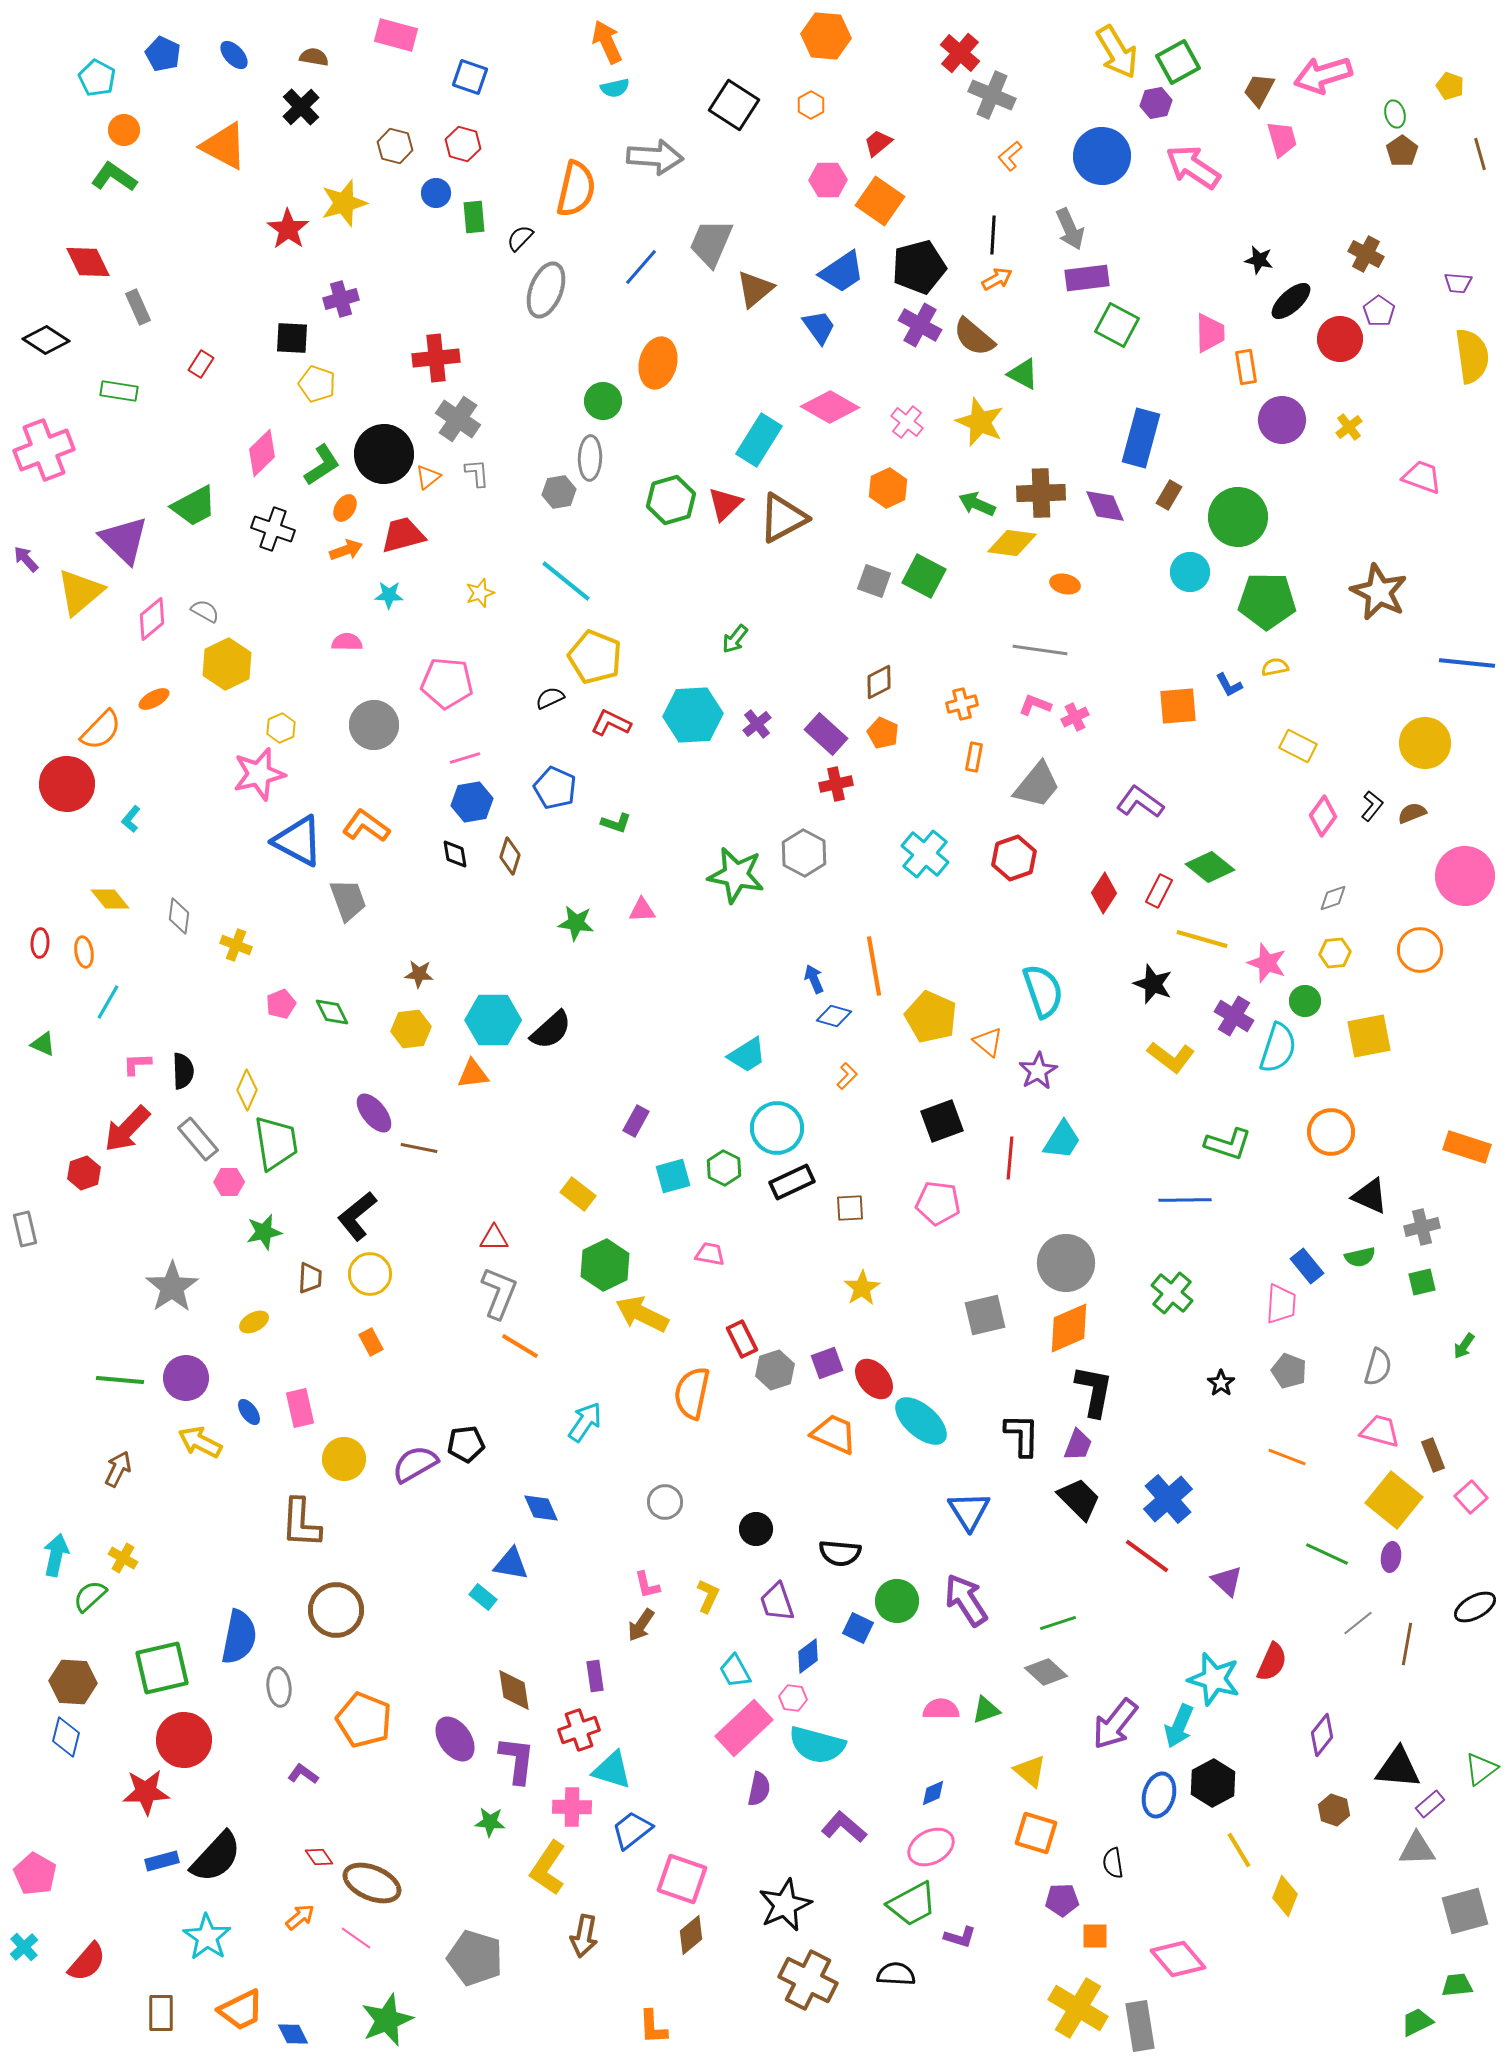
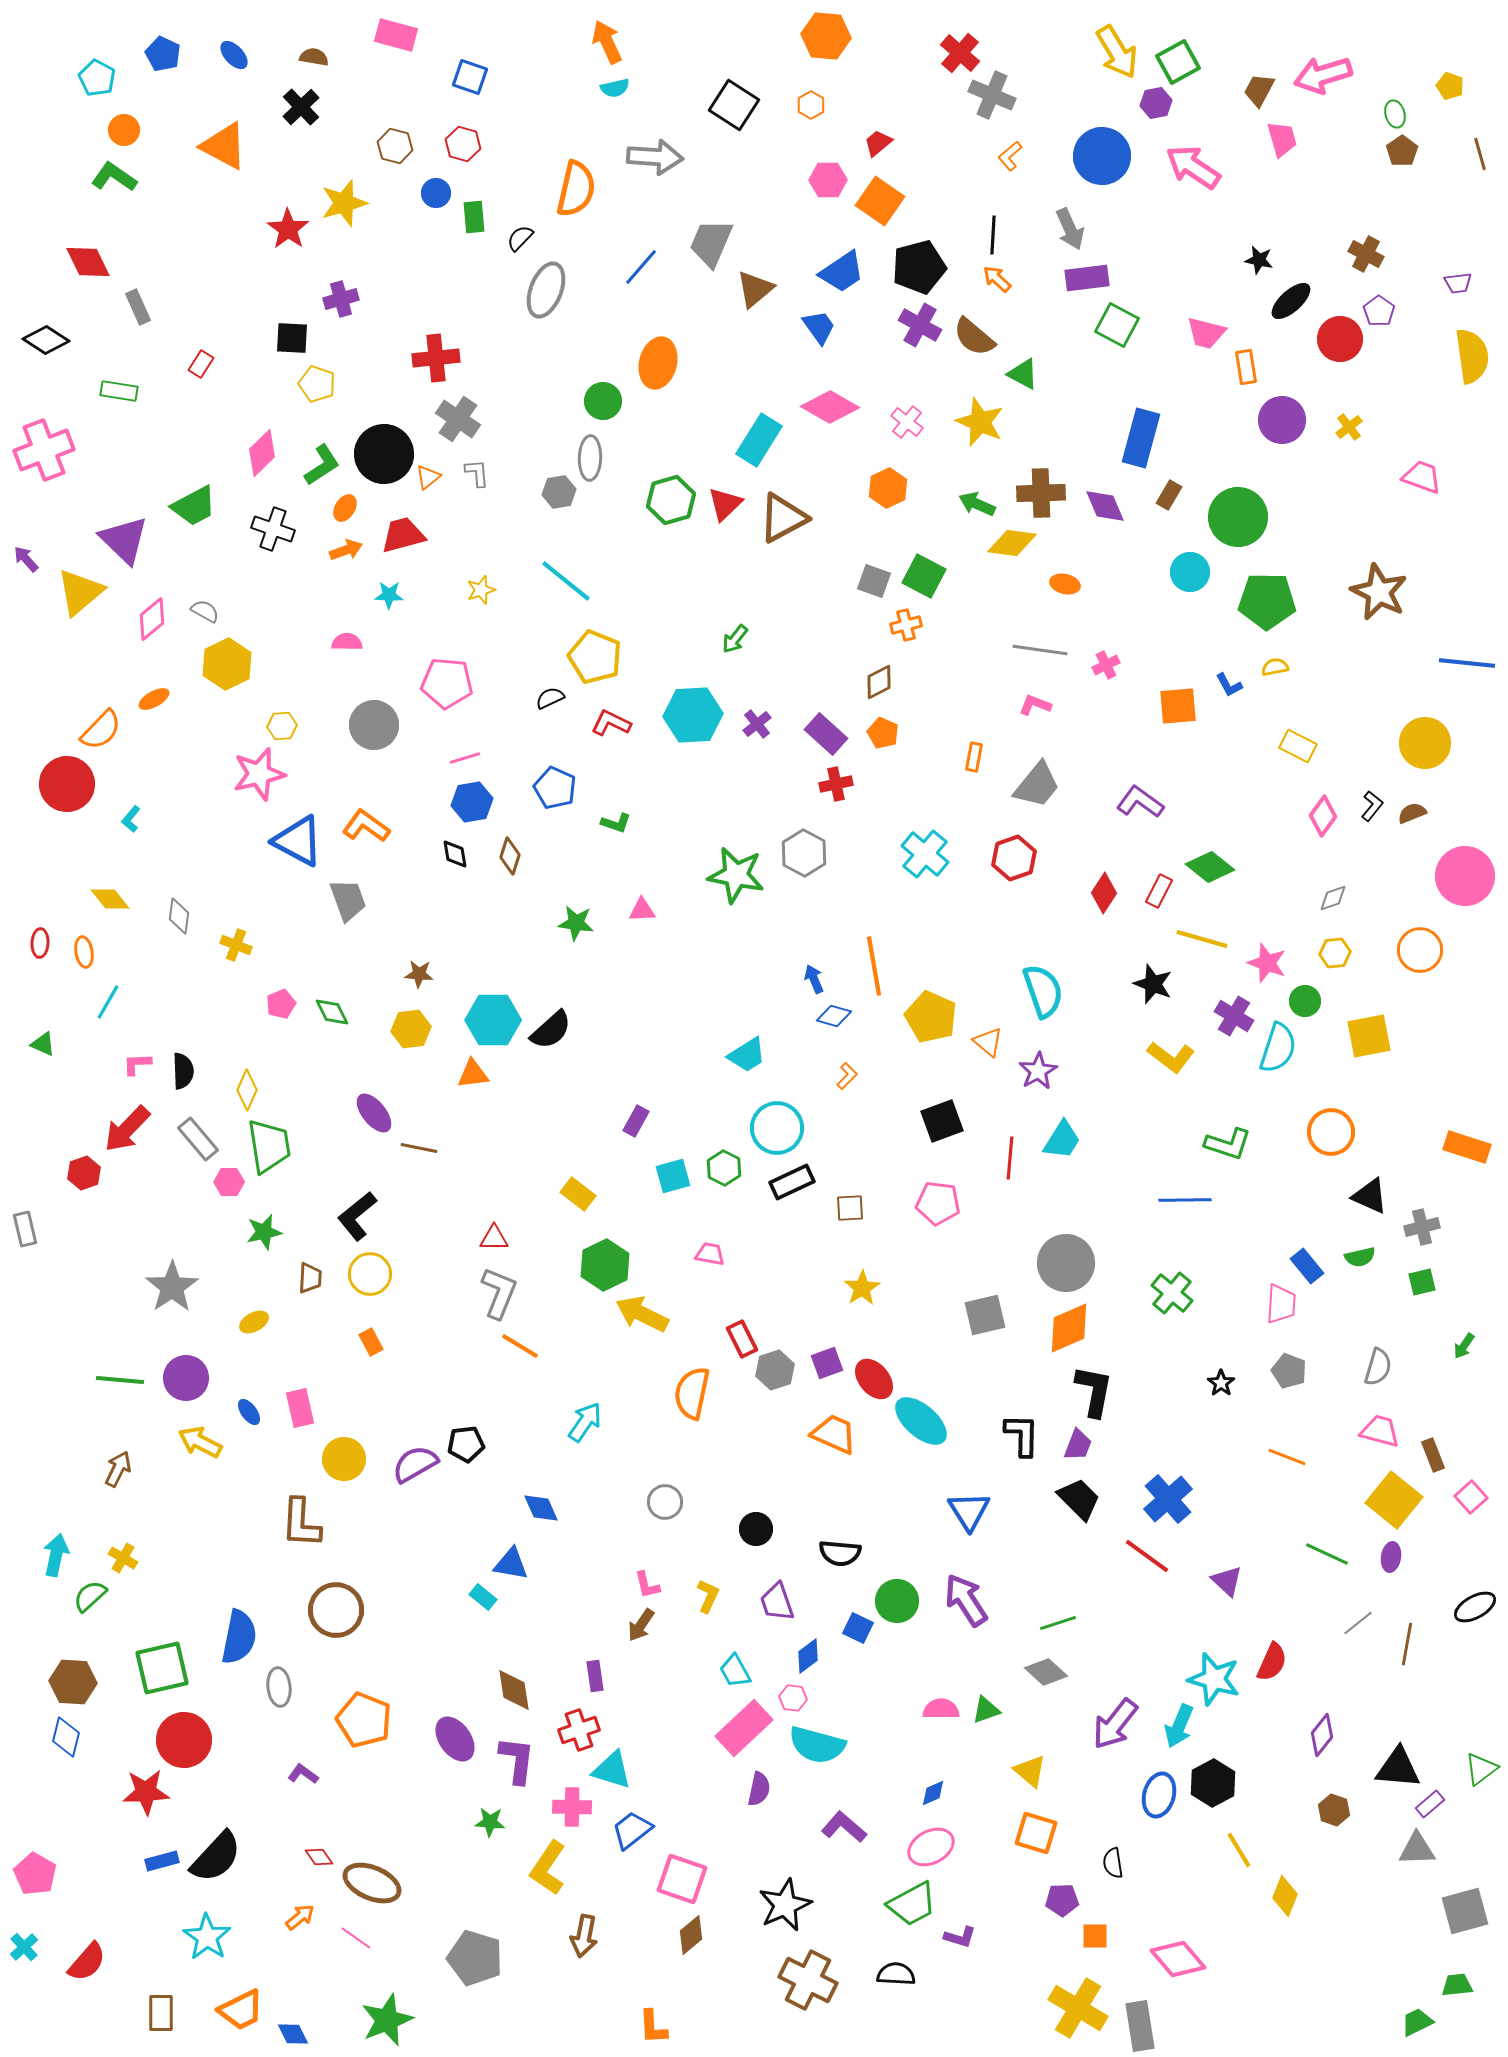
orange arrow at (997, 279): rotated 108 degrees counterclockwise
purple trapezoid at (1458, 283): rotated 12 degrees counterclockwise
pink trapezoid at (1210, 333): moved 4 px left; rotated 105 degrees clockwise
yellow star at (480, 593): moved 1 px right, 3 px up
orange cross at (962, 704): moved 56 px left, 79 px up
pink cross at (1075, 717): moved 31 px right, 52 px up
yellow hexagon at (281, 728): moved 1 px right, 2 px up; rotated 20 degrees clockwise
green trapezoid at (276, 1143): moved 7 px left, 3 px down
